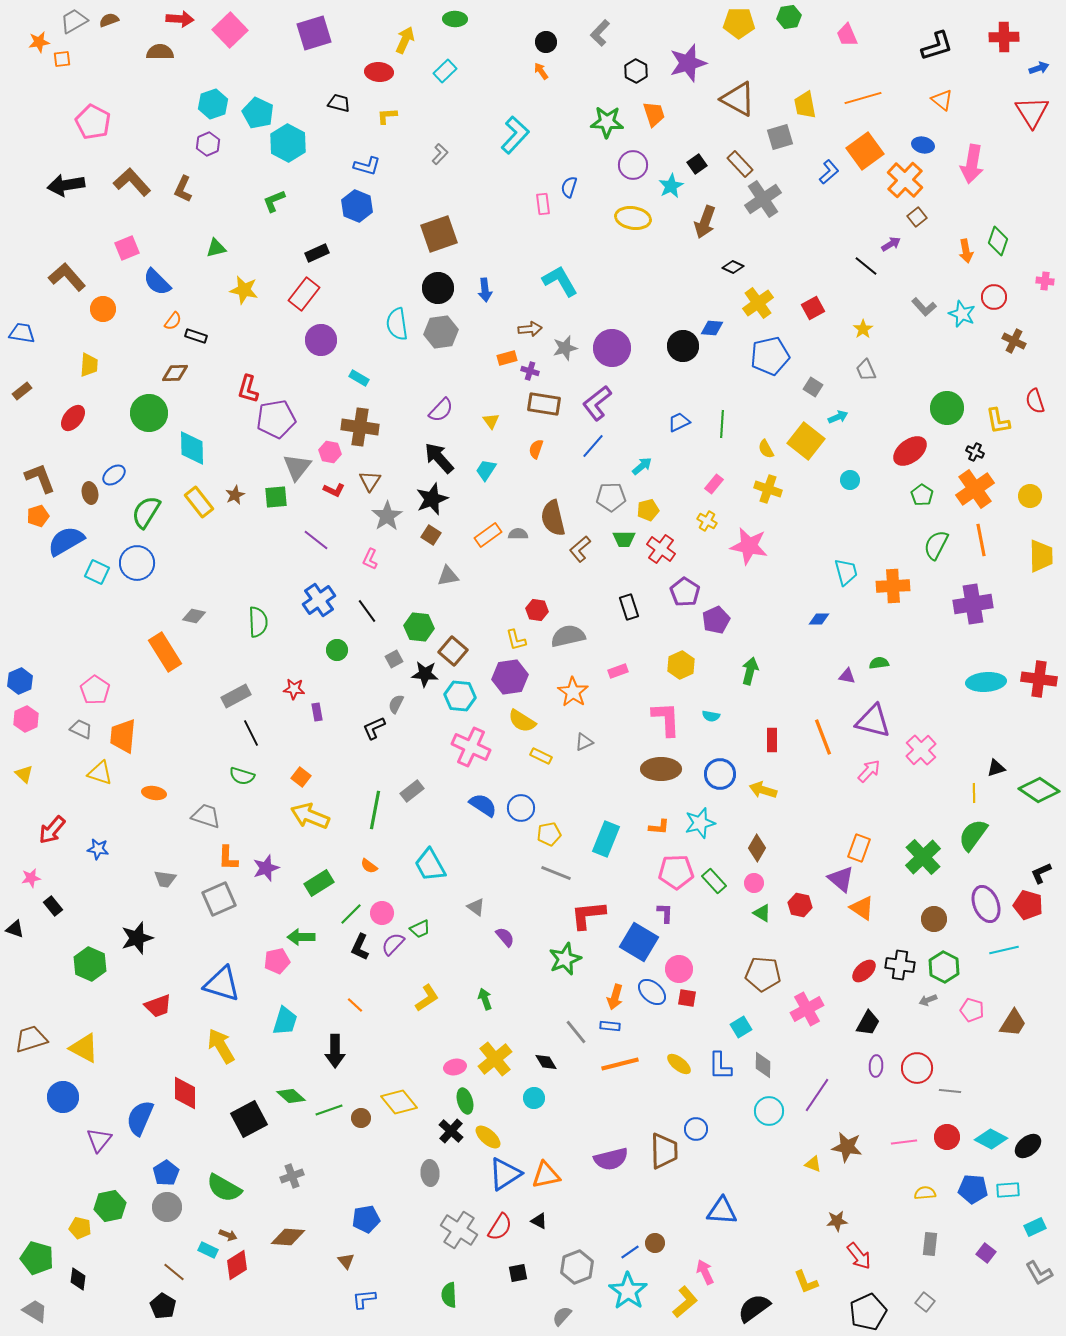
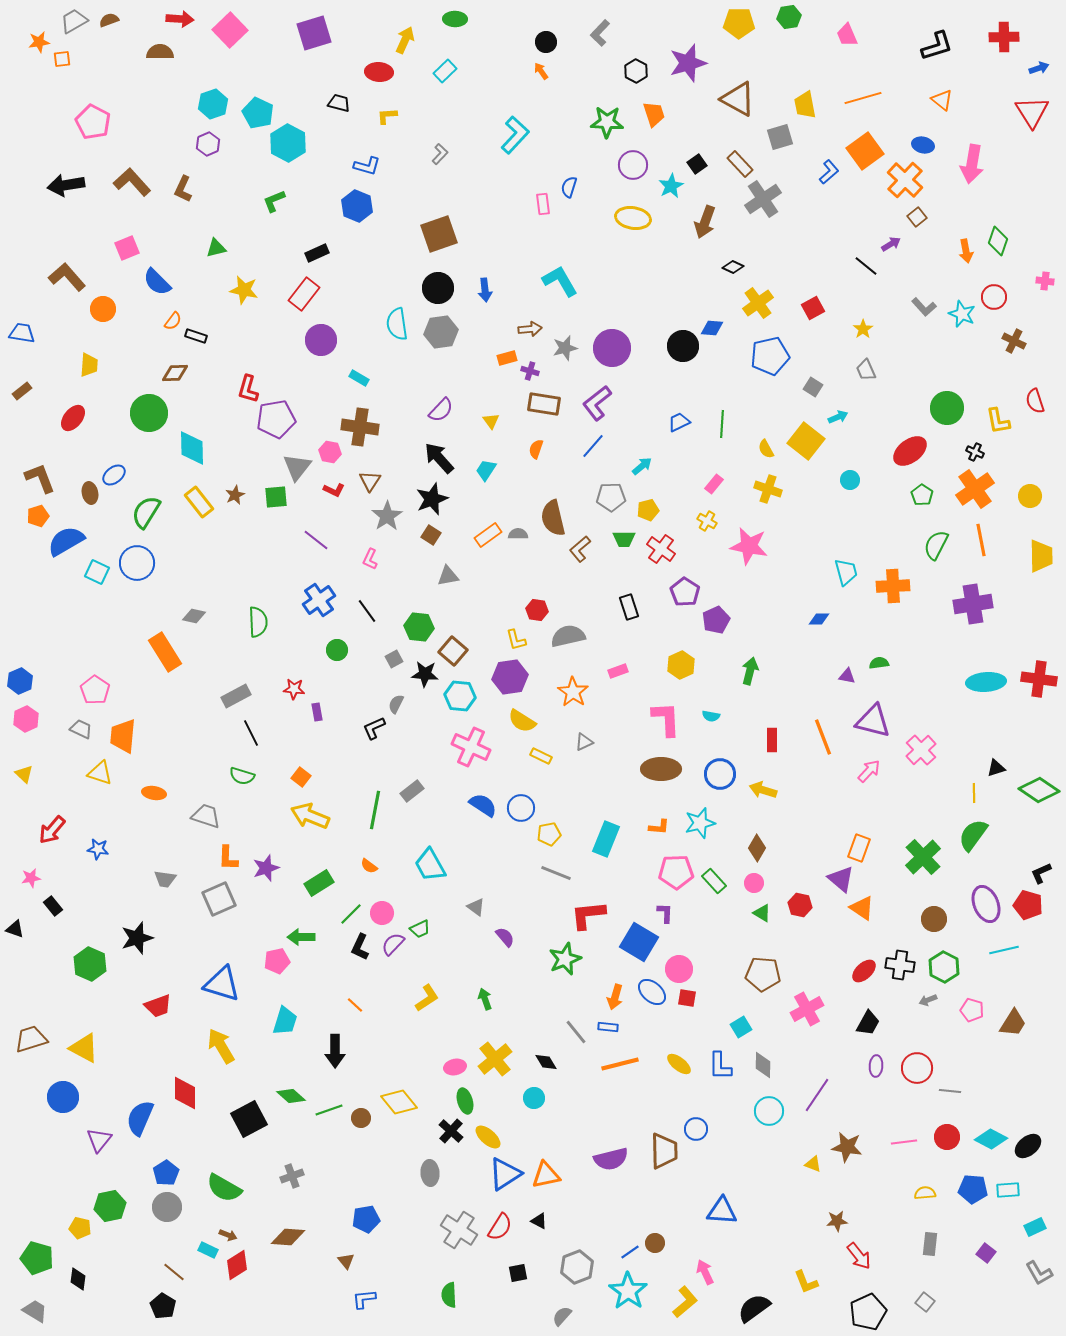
blue rectangle at (610, 1026): moved 2 px left, 1 px down
